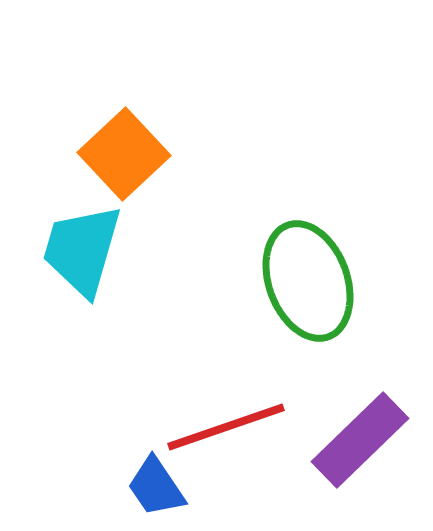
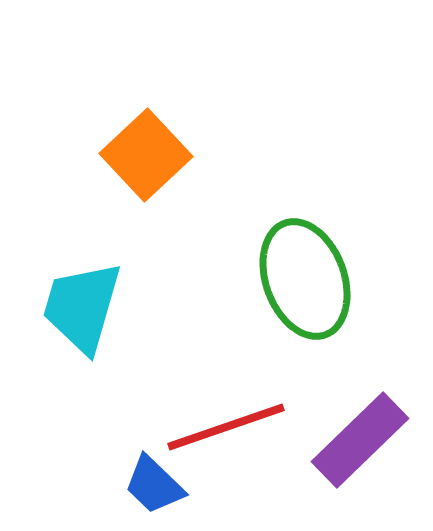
orange square: moved 22 px right, 1 px down
cyan trapezoid: moved 57 px down
green ellipse: moved 3 px left, 2 px up
blue trapezoid: moved 2 px left, 2 px up; rotated 12 degrees counterclockwise
